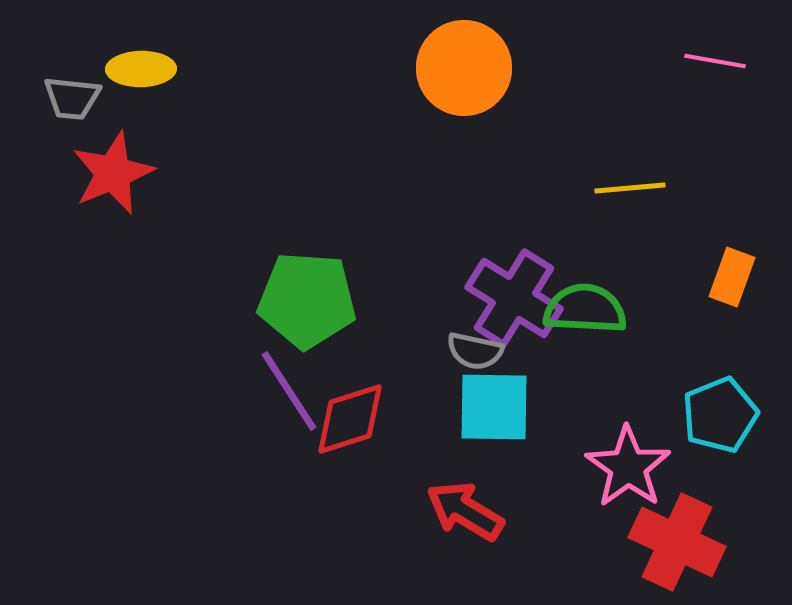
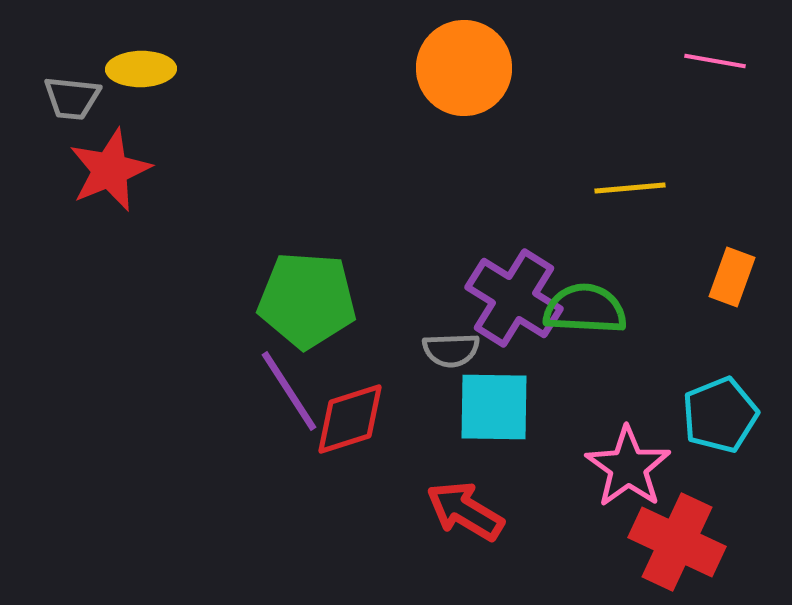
red star: moved 3 px left, 3 px up
gray semicircle: moved 24 px left, 1 px up; rotated 14 degrees counterclockwise
